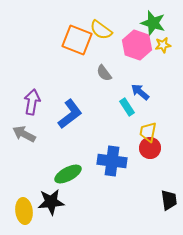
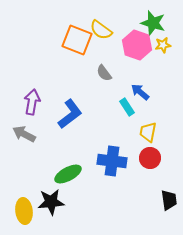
red circle: moved 10 px down
